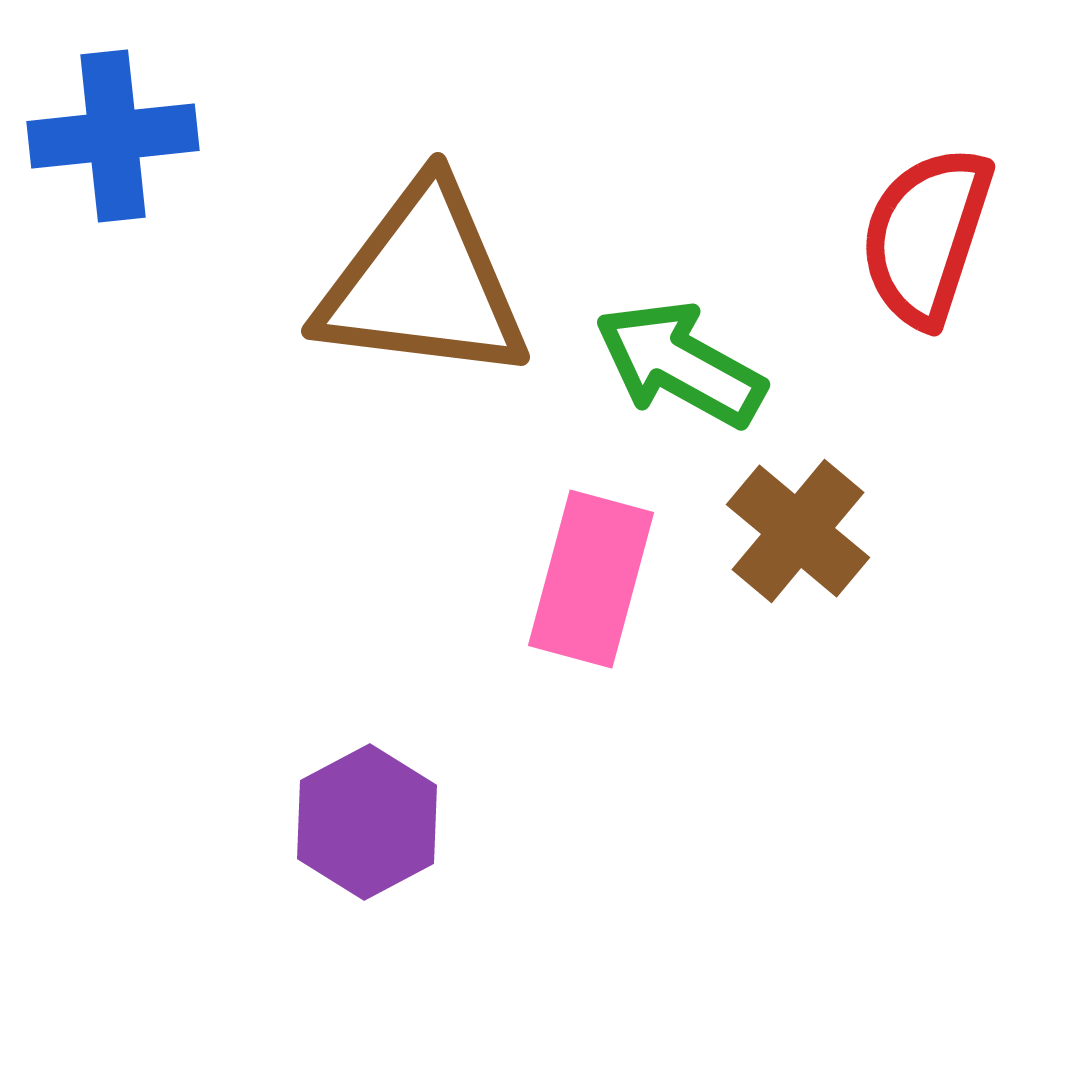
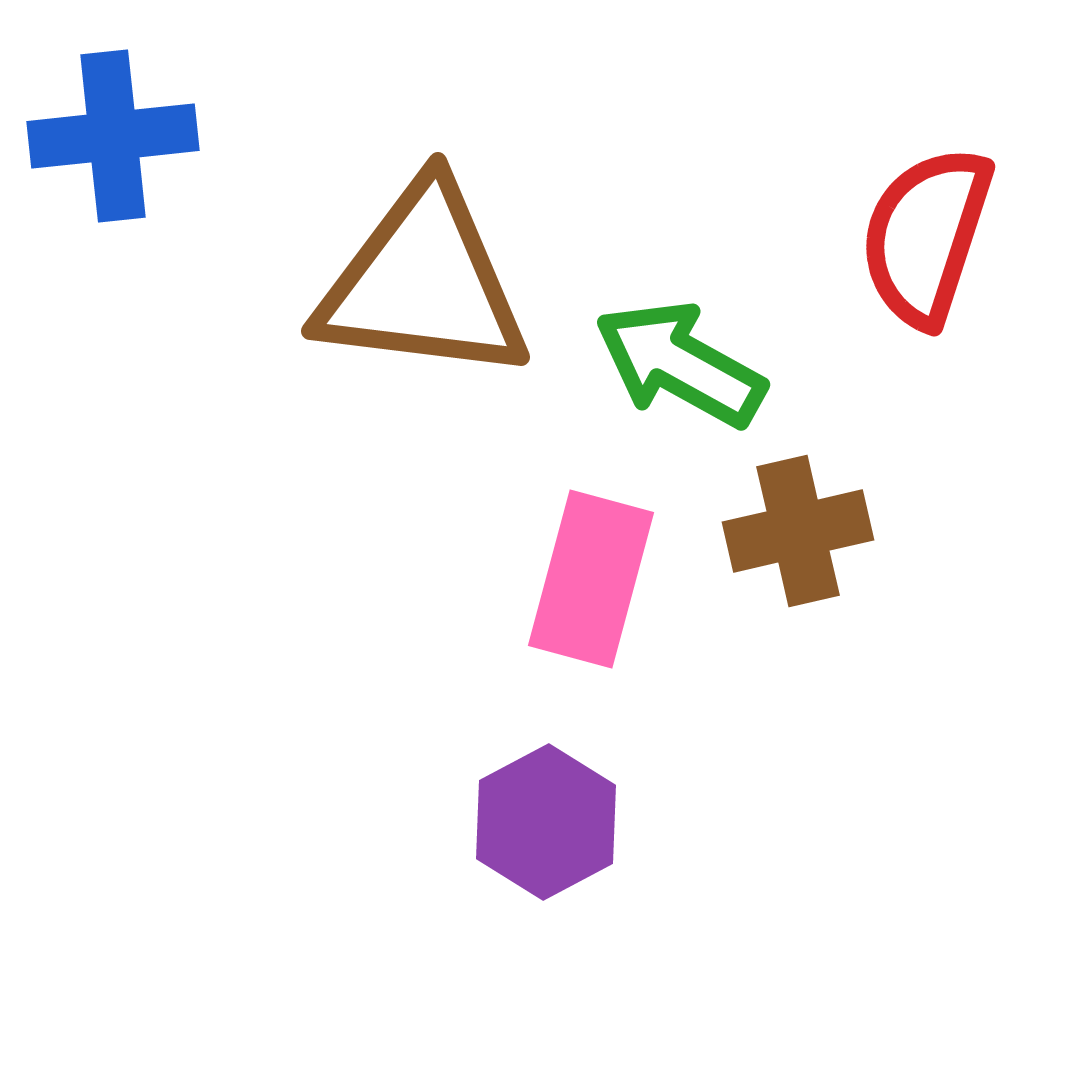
brown cross: rotated 37 degrees clockwise
purple hexagon: moved 179 px right
